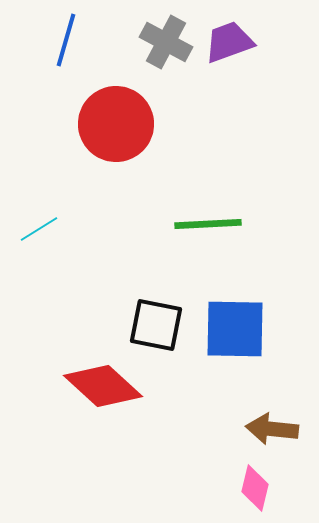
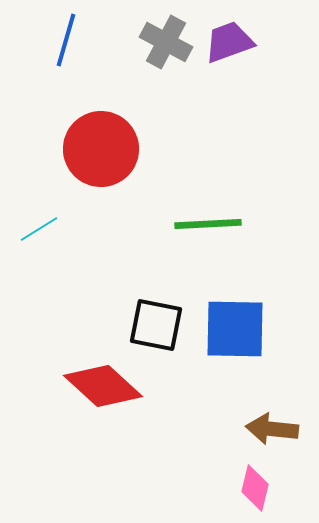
red circle: moved 15 px left, 25 px down
